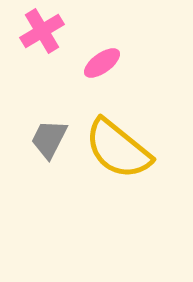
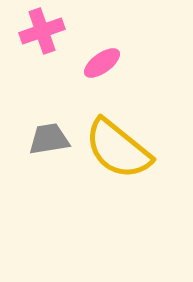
pink cross: rotated 12 degrees clockwise
gray trapezoid: rotated 54 degrees clockwise
